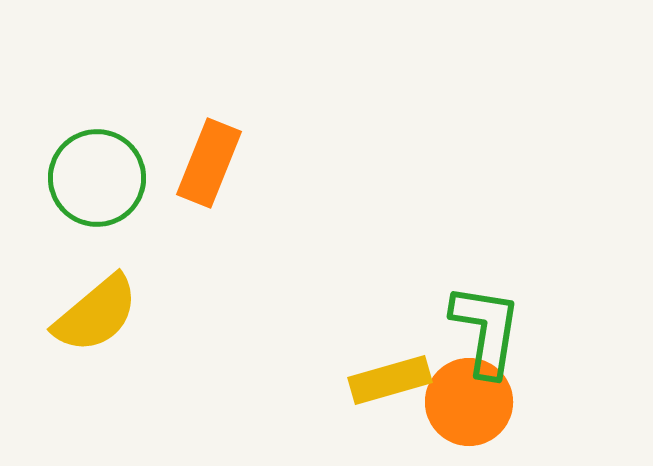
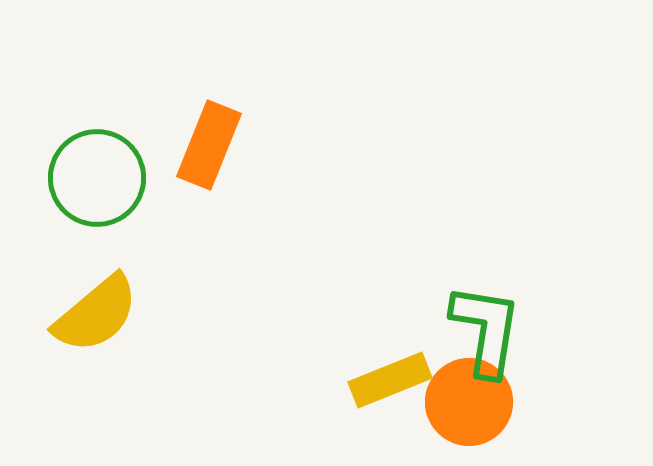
orange rectangle: moved 18 px up
yellow rectangle: rotated 6 degrees counterclockwise
